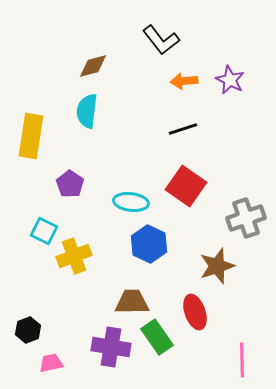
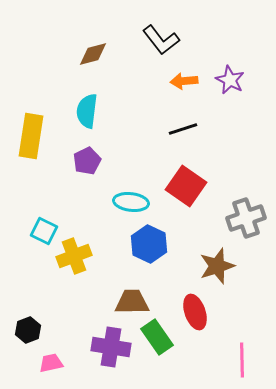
brown diamond: moved 12 px up
purple pentagon: moved 17 px right, 23 px up; rotated 12 degrees clockwise
